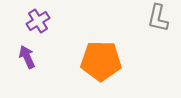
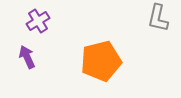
orange pentagon: rotated 15 degrees counterclockwise
